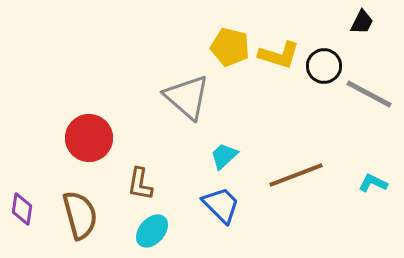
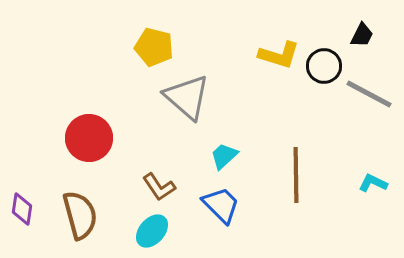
black trapezoid: moved 13 px down
yellow pentagon: moved 76 px left
brown line: rotated 70 degrees counterclockwise
brown L-shape: moved 19 px right, 3 px down; rotated 44 degrees counterclockwise
